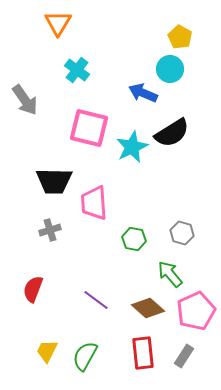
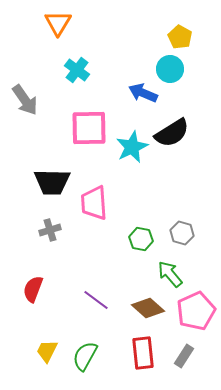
pink square: rotated 15 degrees counterclockwise
black trapezoid: moved 2 px left, 1 px down
green hexagon: moved 7 px right
